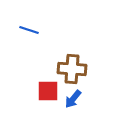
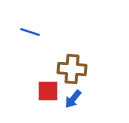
blue line: moved 1 px right, 2 px down
